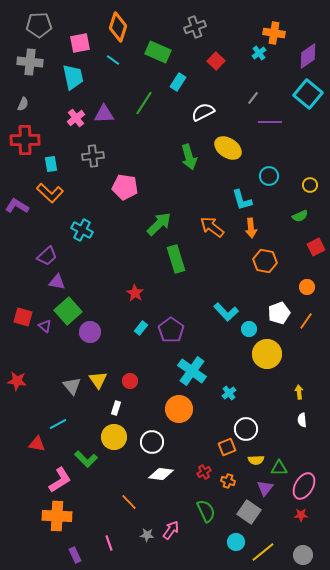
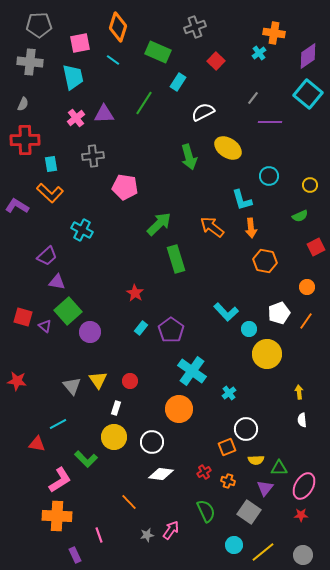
gray star at (147, 535): rotated 16 degrees counterclockwise
cyan circle at (236, 542): moved 2 px left, 3 px down
pink line at (109, 543): moved 10 px left, 8 px up
